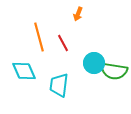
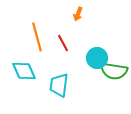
orange line: moved 2 px left
cyan circle: moved 3 px right, 5 px up
